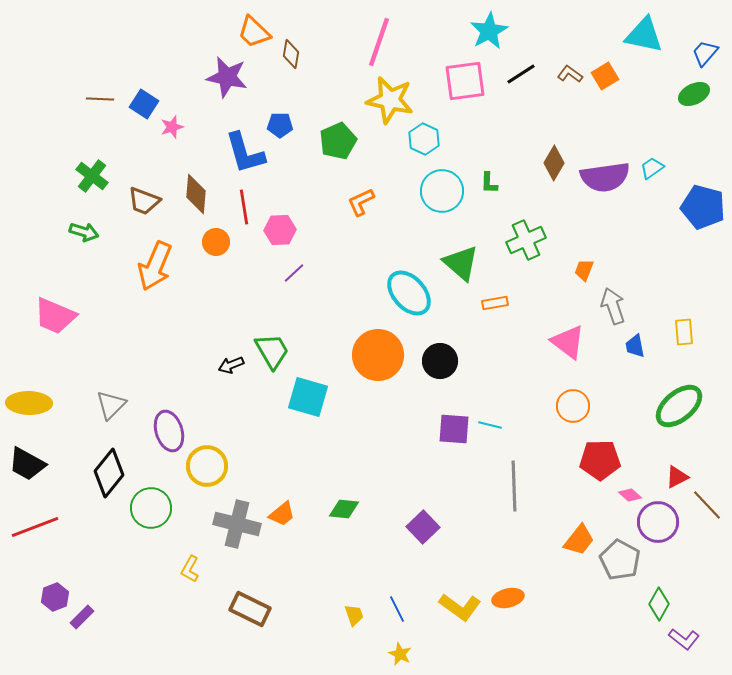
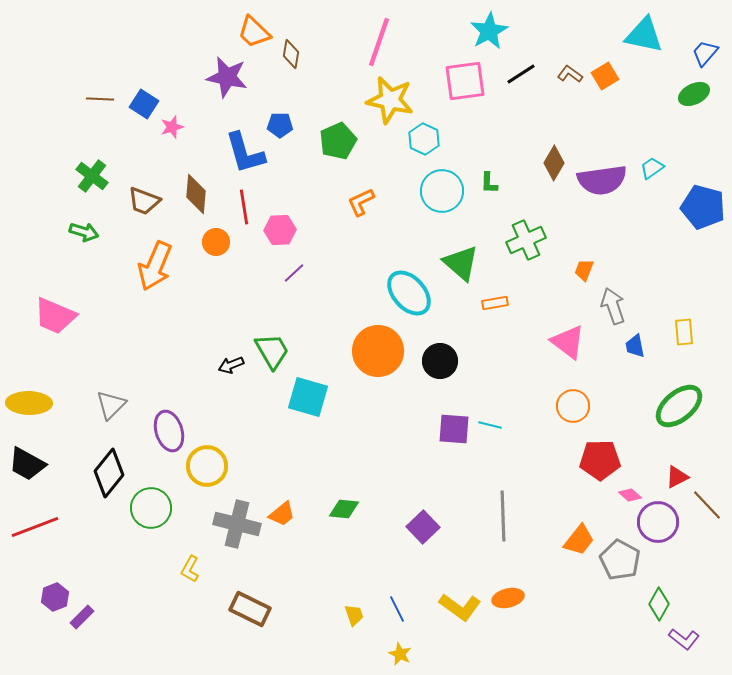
purple semicircle at (605, 177): moved 3 px left, 3 px down
orange circle at (378, 355): moved 4 px up
gray line at (514, 486): moved 11 px left, 30 px down
